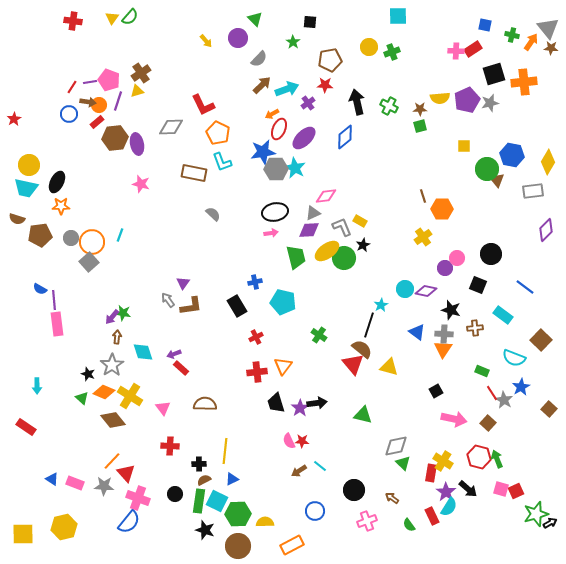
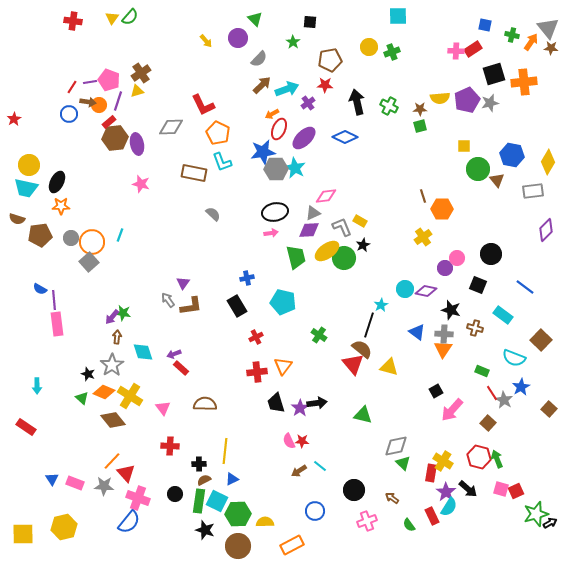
red rectangle at (97, 122): moved 12 px right
blue diamond at (345, 137): rotated 65 degrees clockwise
green circle at (487, 169): moved 9 px left
blue cross at (255, 282): moved 8 px left, 4 px up
brown cross at (475, 328): rotated 21 degrees clockwise
pink arrow at (454, 419): moved 2 px left, 9 px up; rotated 120 degrees clockwise
blue triangle at (52, 479): rotated 24 degrees clockwise
